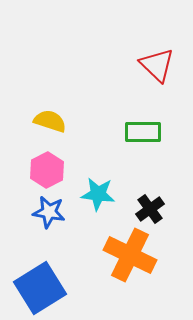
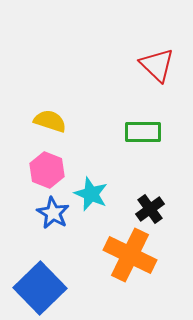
pink hexagon: rotated 12 degrees counterclockwise
cyan star: moved 7 px left; rotated 16 degrees clockwise
blue star: moved 4 px right, 1 px down; rotated 20 degrees clockwise
blue square: rotated 12 degrees counterclockwise
